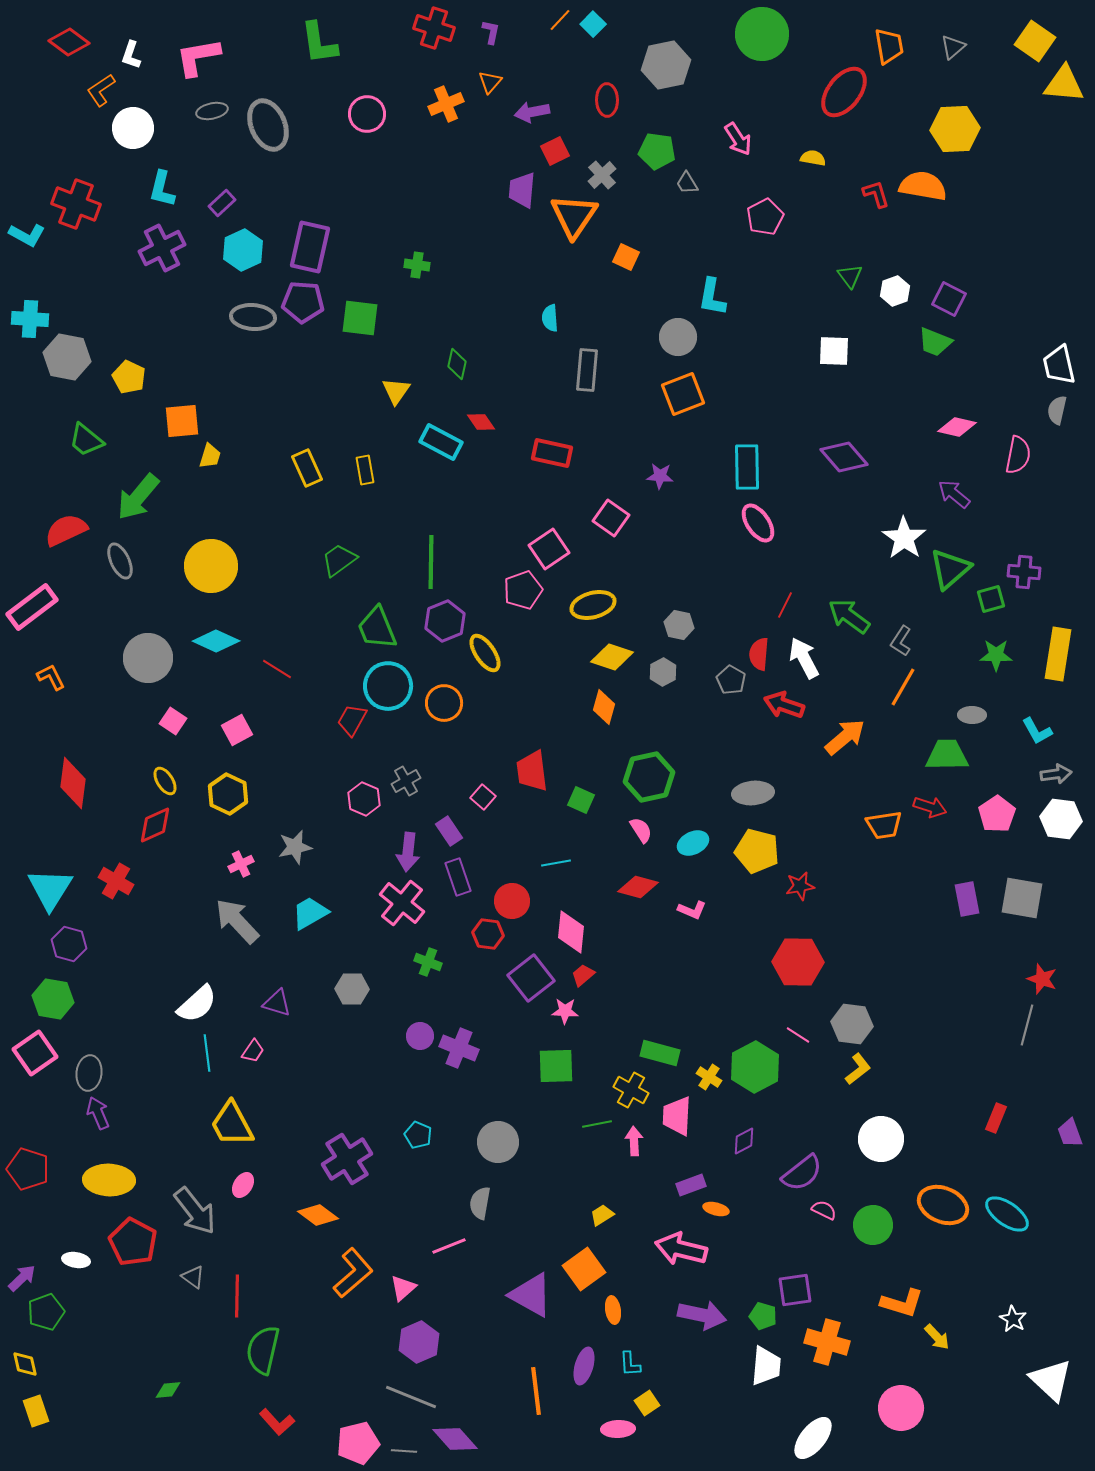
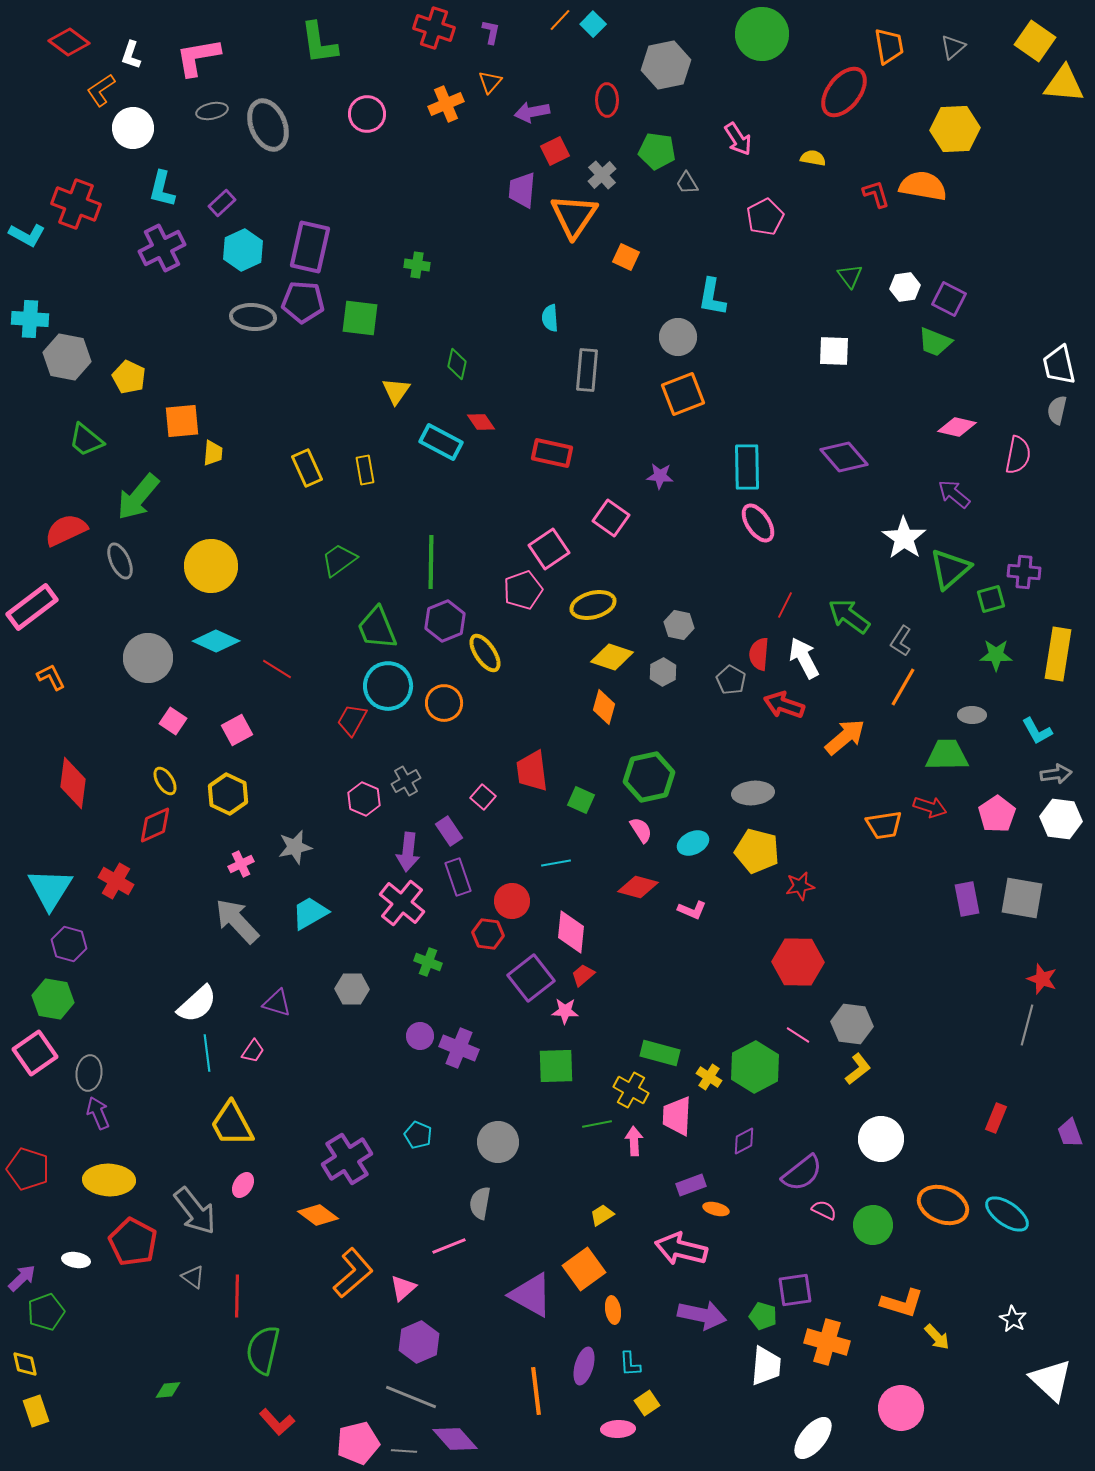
white hexagon at (895, 291): moved 10 px right, 4 px up; rotated 12 degrees clockwise
yellow trapezoid at (210, 456): moved 3 px right, 3 px up; rotated 12 degrees counterclockwise
